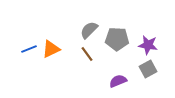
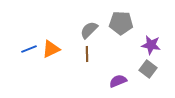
gray pentagon: moved 4 px right, 16 px up
purple star: moved 3 px right
brown line: rotated 35 degrees clockwise
gray square: rotated 24 degrees counterclockwise
